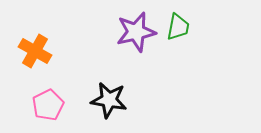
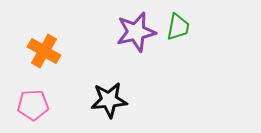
orange cross: moved 9 px right
black star: rotated 15 degrees counterclockwise
pink pentagon: moved 15 px left; rotated 24 degrees clockwise
